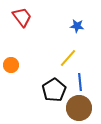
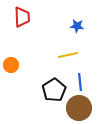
red trapezoid: rotated 35 degrees clockwise
yellow line: moved 3 px up; rotated 36 degrees clockwise
